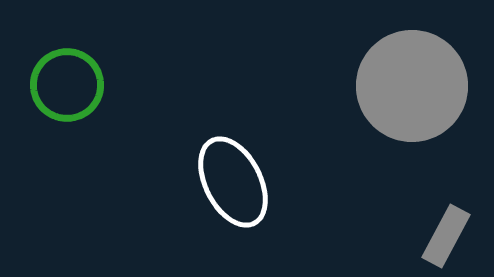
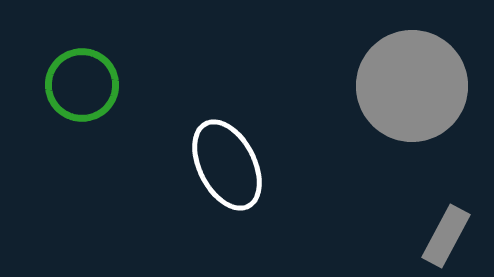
green circle: moved 15 px right
white ellipse: moved 6 px left, 17 px up
